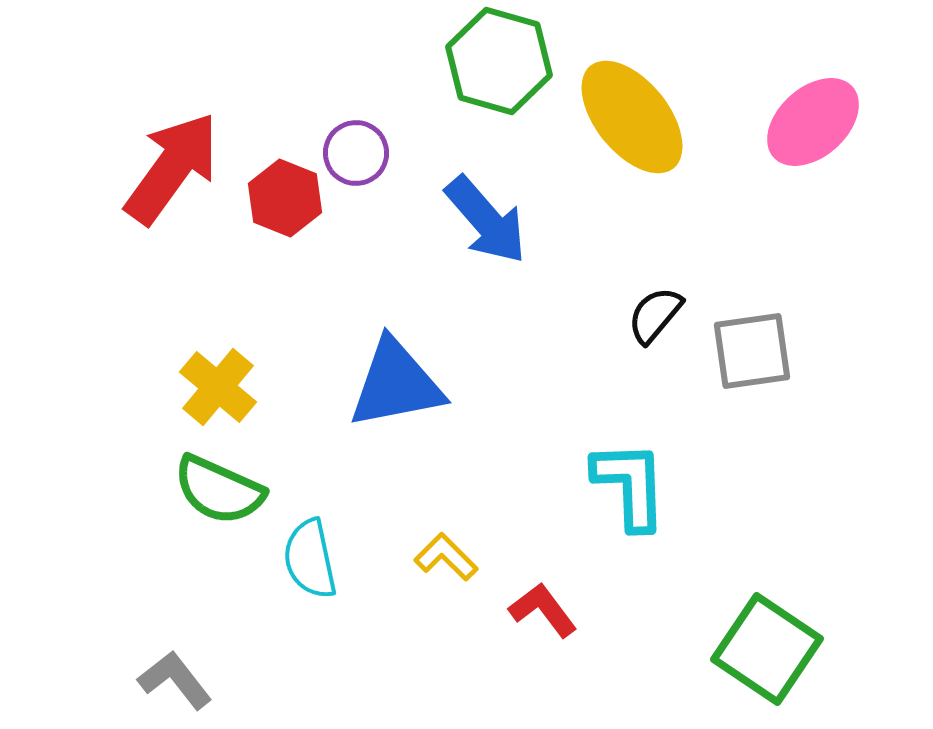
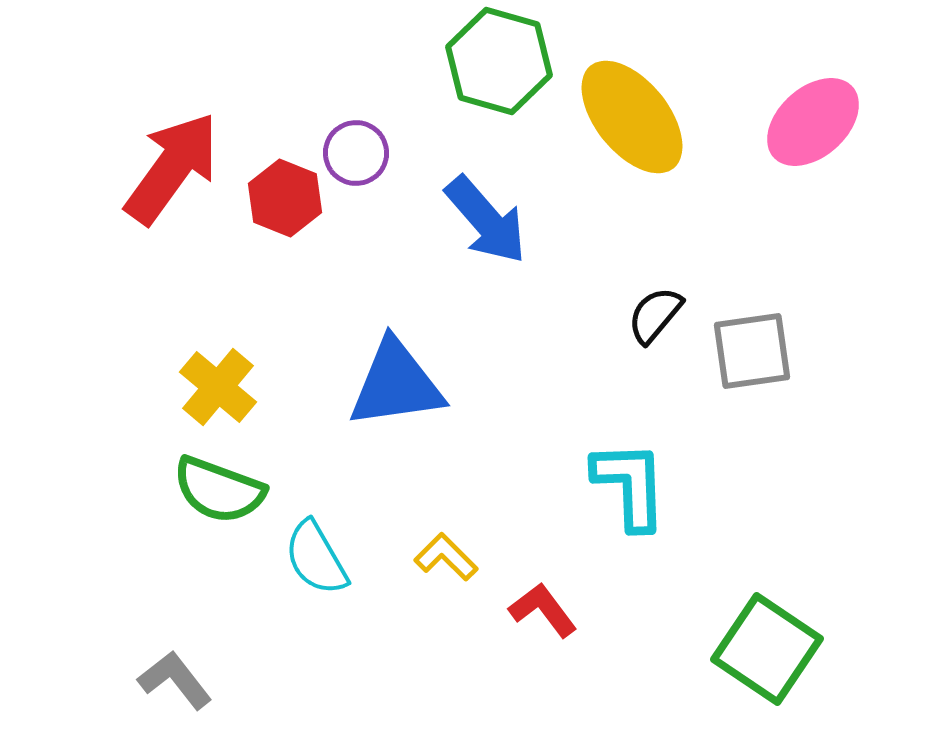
blue triangle: rotated 3 degrees clockwise
green semicircle: rotated 4 degrees counterclockwise
cyan semicircle: moved 6 px right, 1 px up; rotated 18 degrees counterclockwise
